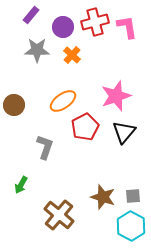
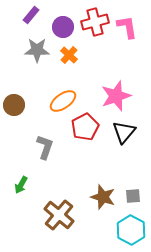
orange cross: moved 3 px left
cyan hexagon: moved 4 px down
